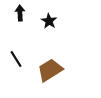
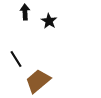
black arrow: moved 5 px right, 1 px up
brown trapezoid: moved 12 px left, 11 px down; rotated 8 degrees counterclockwise
